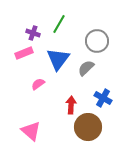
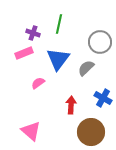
green line: rotated 18 degrees counterclockwise
gray circle: moved 3 px right, 1 px down
pink semicircle: moved 1 px up
brown circle: moved 3 px right, 5 px down
